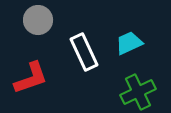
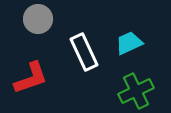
gray circle: moved 1 px up
green cross: moved 2 px left, 1 px up
